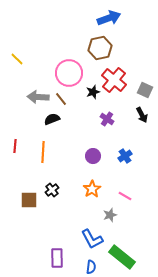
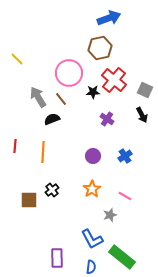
black star: rotated 16 degrees clockwise
gray arrow: rotated 55 degrees clockwise
